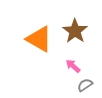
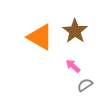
orange triangle: moved 1 px right, 2 px up
